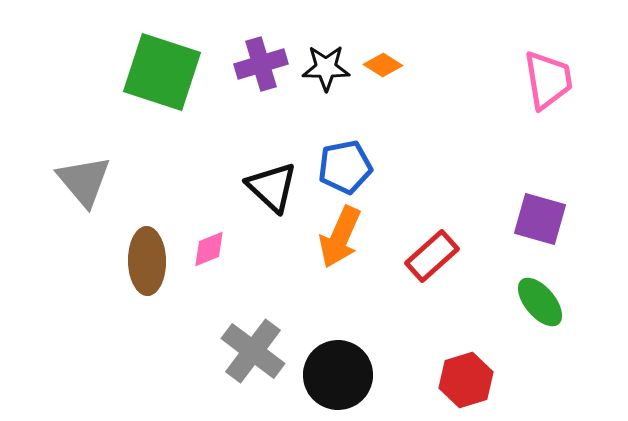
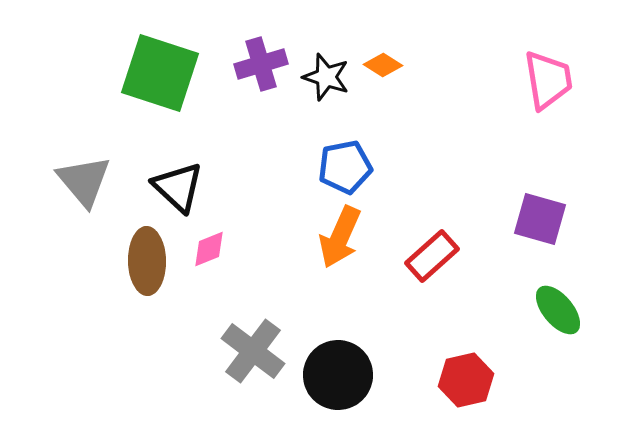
black star: moved 9 px down; rotated 18 degrees clockwise
green square: moved 2 px left, 1 px down
black triangle: moved 94 px left
green ellipse: moved 18 px right, 8 px down
red hexagon: rotated 4 degrees clockwise
